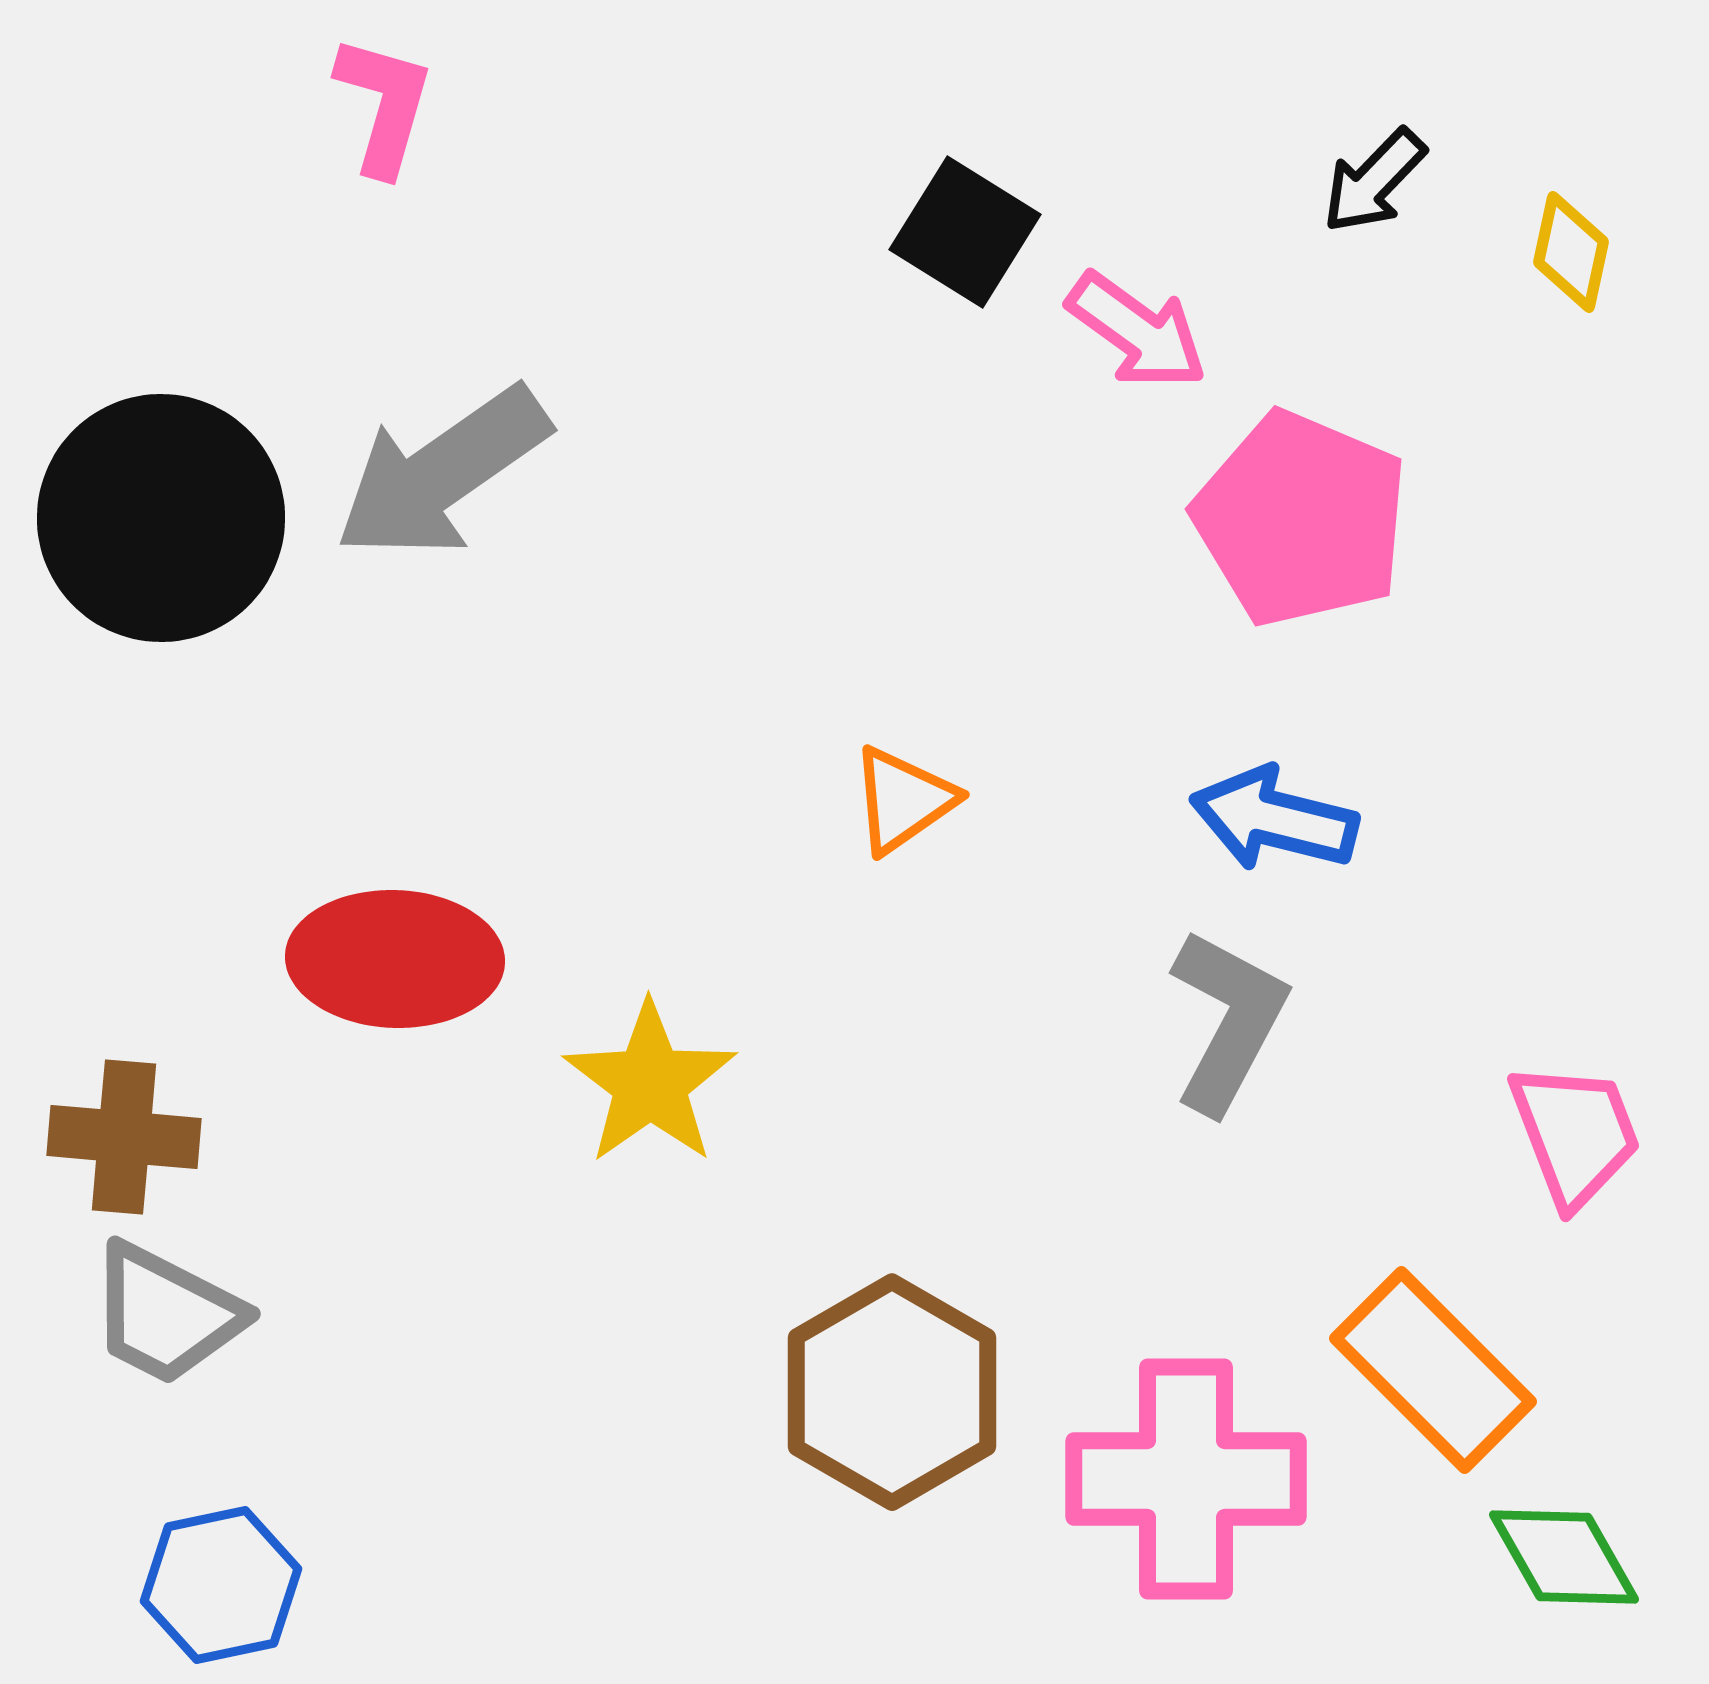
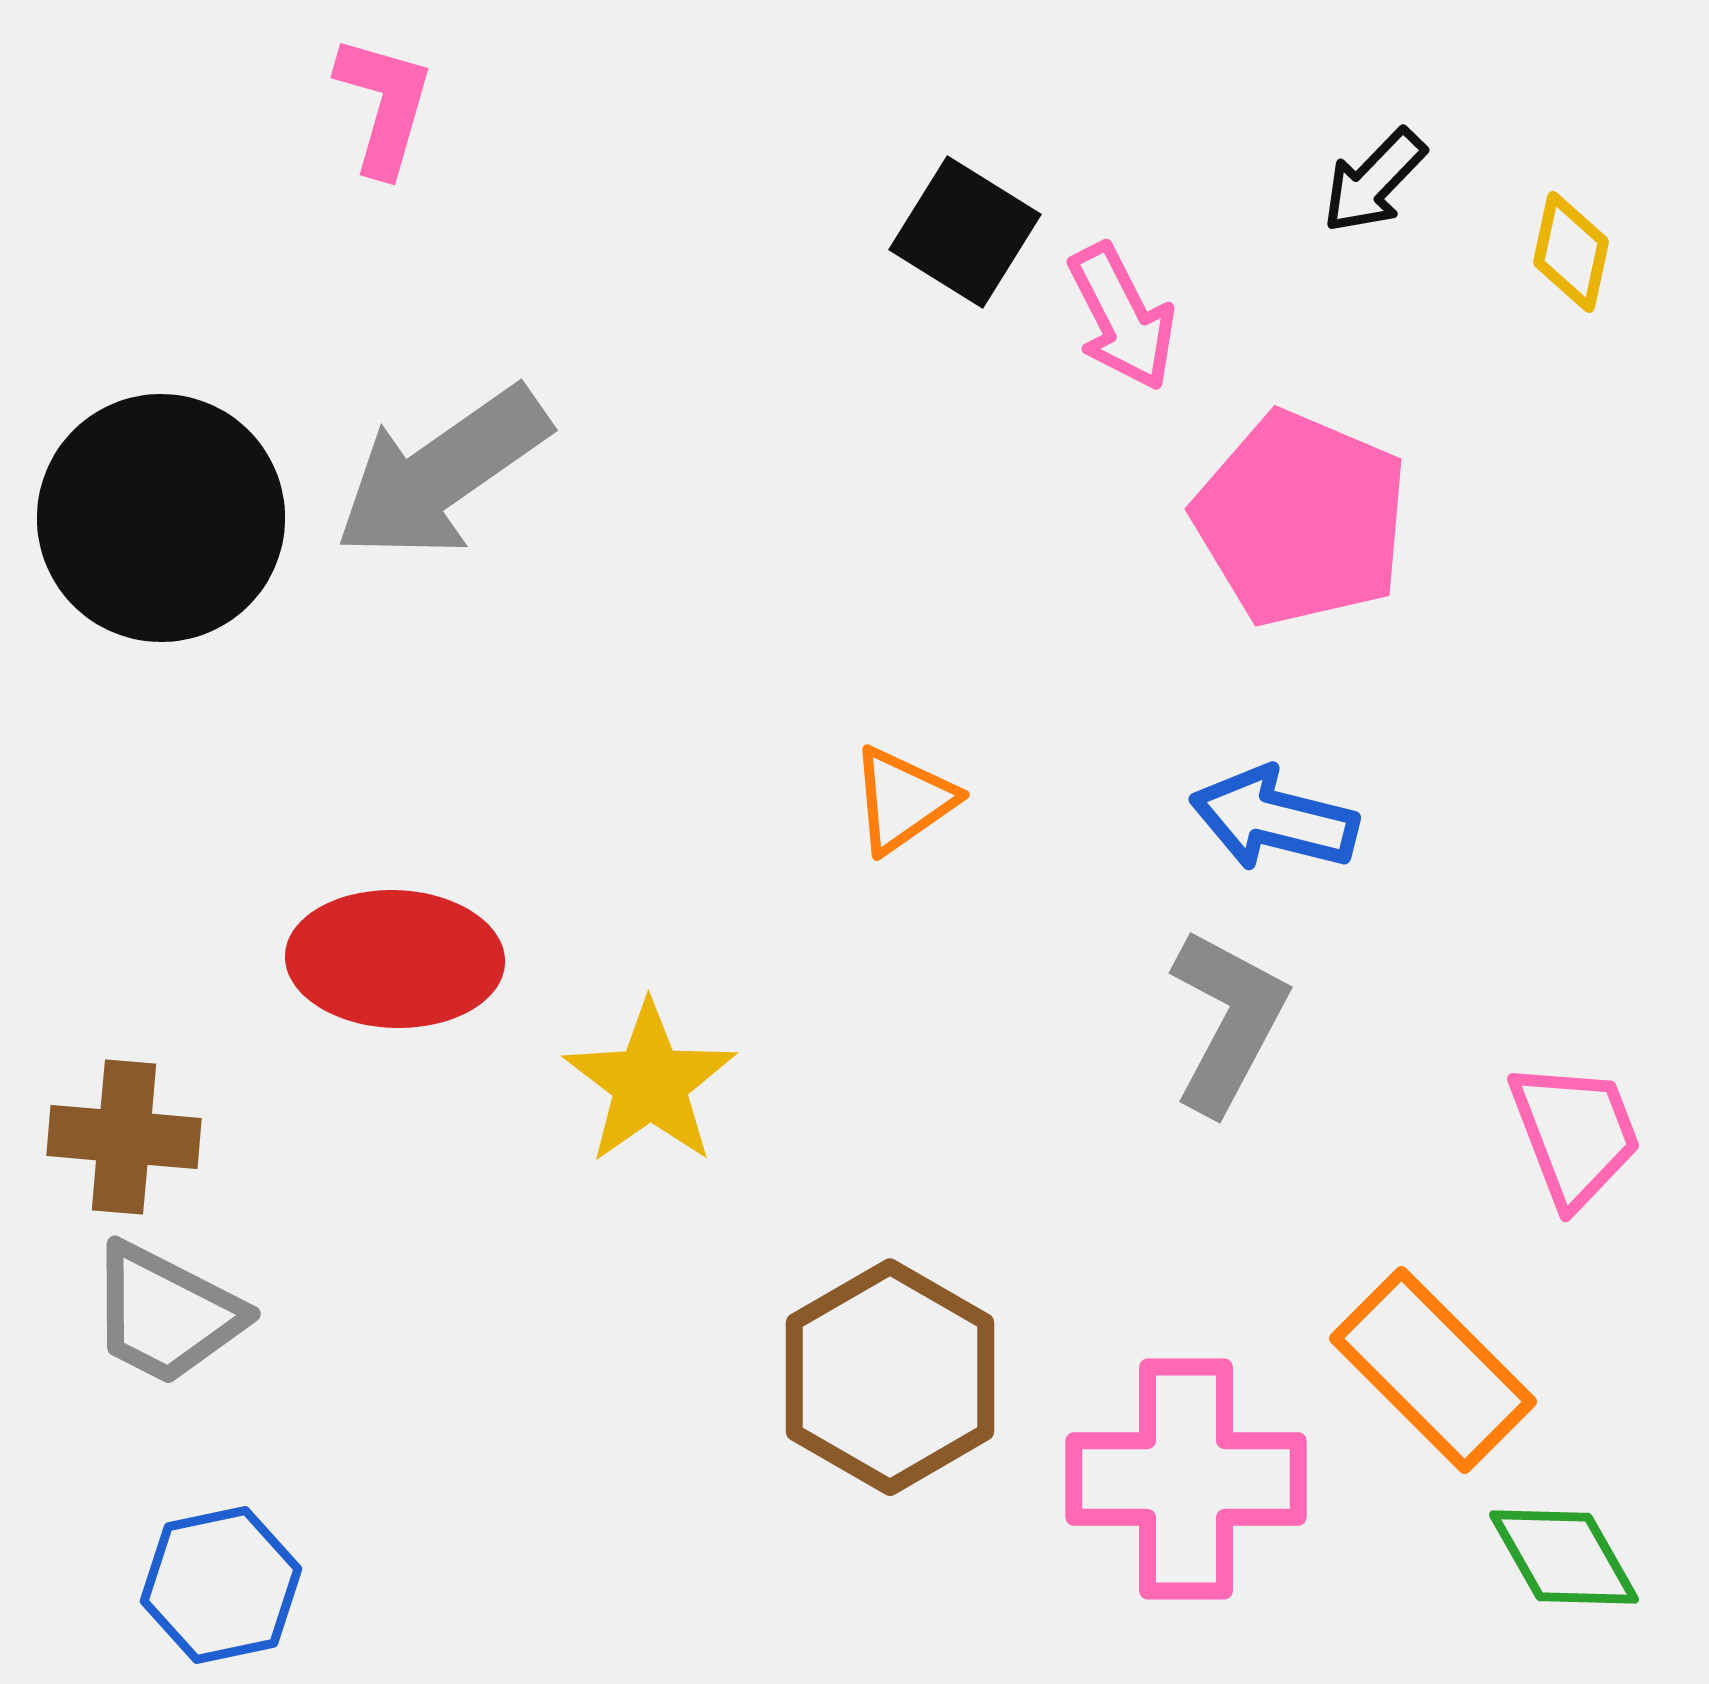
pink arrow: moved 15 px left, 14 px up; rotated 27 degrees clockwise
brown hexagon: moved 2 px left, 15 px up
